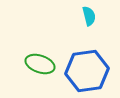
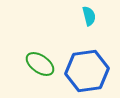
green ellipse: rotated 16 degrees clockwise
